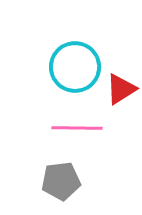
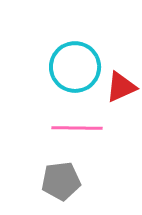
red triangle: moved 2 px up; rotated 8 degrees clockwise
